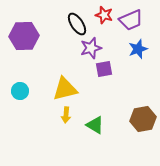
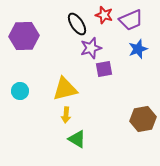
green triangle: moved 18 px left, 14 px down
